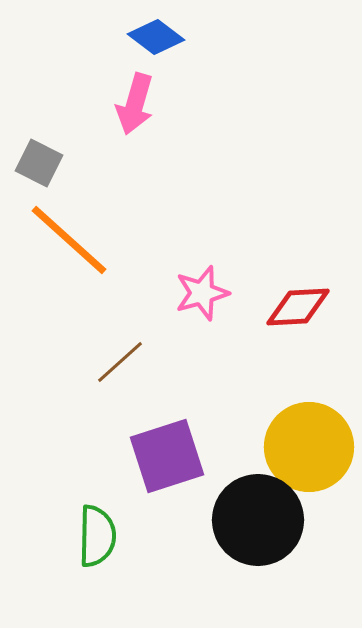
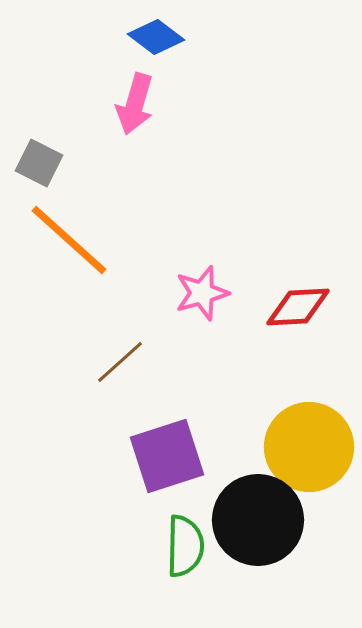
green semicircle: moved 88 px right, 10 px down
